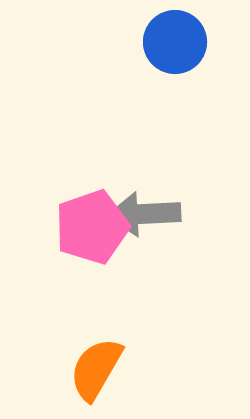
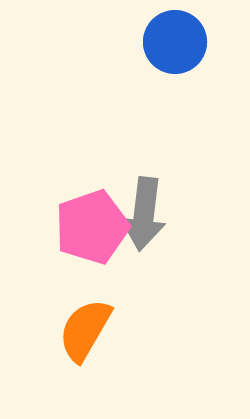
gray arrow: rotated 80 degrees counterclockwise
orange semicircle: moved 11 px left, 39 px up
